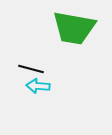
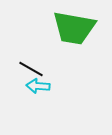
black line: rotated 15 degrees clockwise
